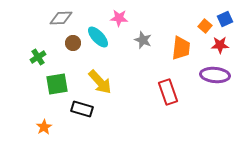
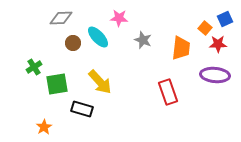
orange square: moved 2 px down
red star: moved 2 px left, 1 px up
green cross: moved 4 px left, 10 px down
